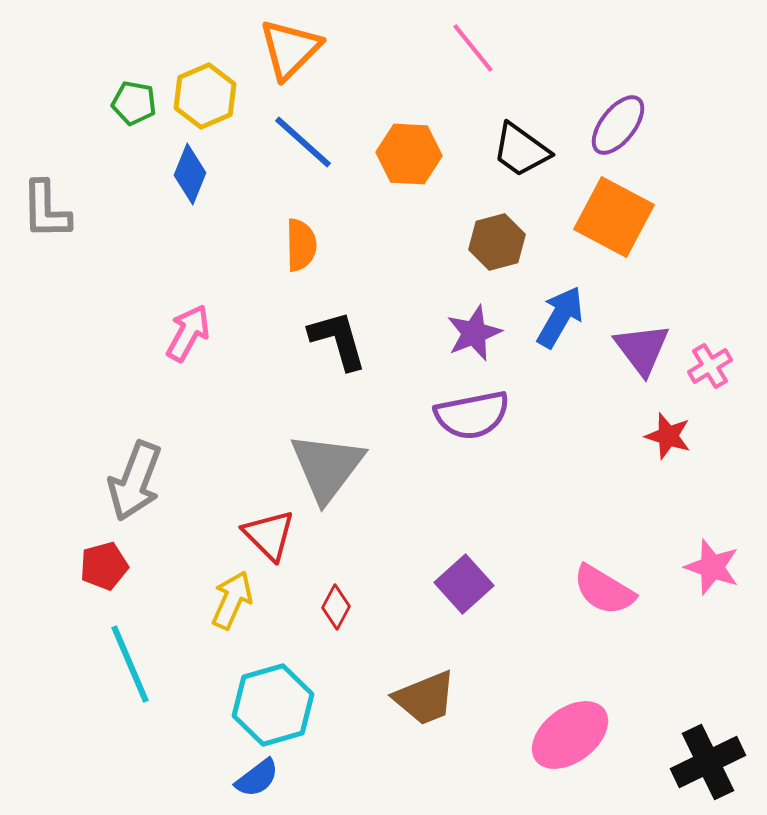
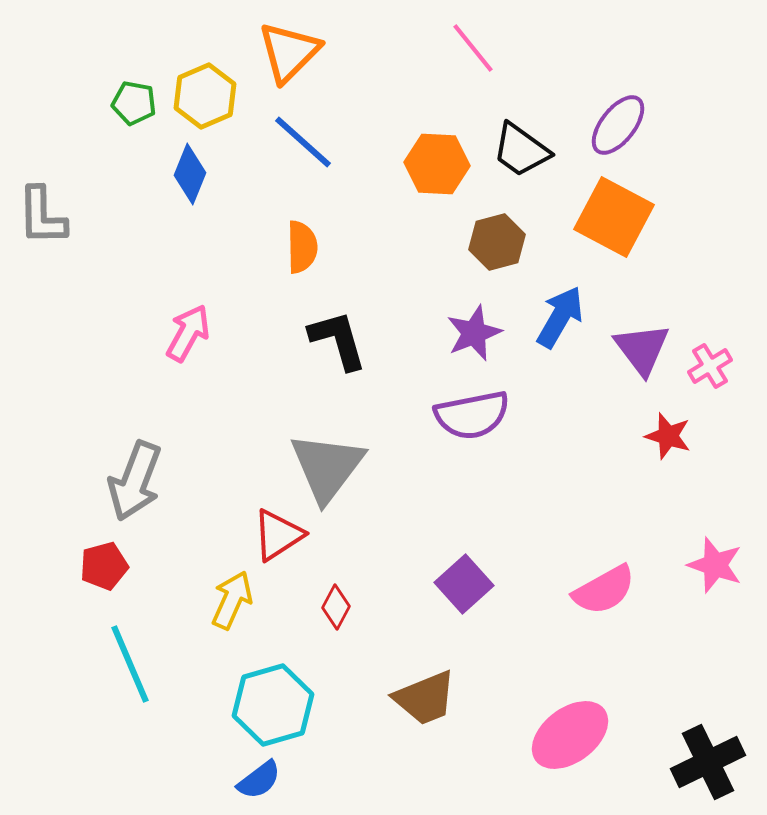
orange triangle: moved 1 px left, 3 px down
orange hexagon: moved 28 px right, 10 px down
gray L-shape: moved 4 px left, 6 px down
orange semicircle: moved 1 px right, 2 px down
red triangle: moved 9 px right; rotated 42 degrees clockwise
pink star: moved 3 px right, 2 px up
pink semicircle: rotated 60 degrees counterclockwise
blue semicircle: moved 2 px right, 2 px down
